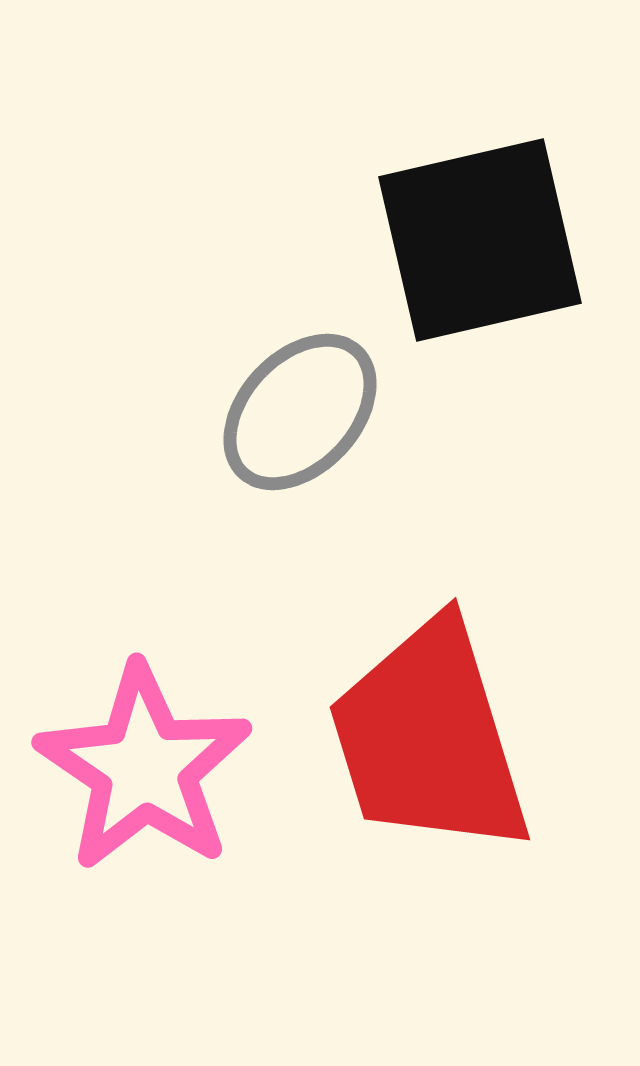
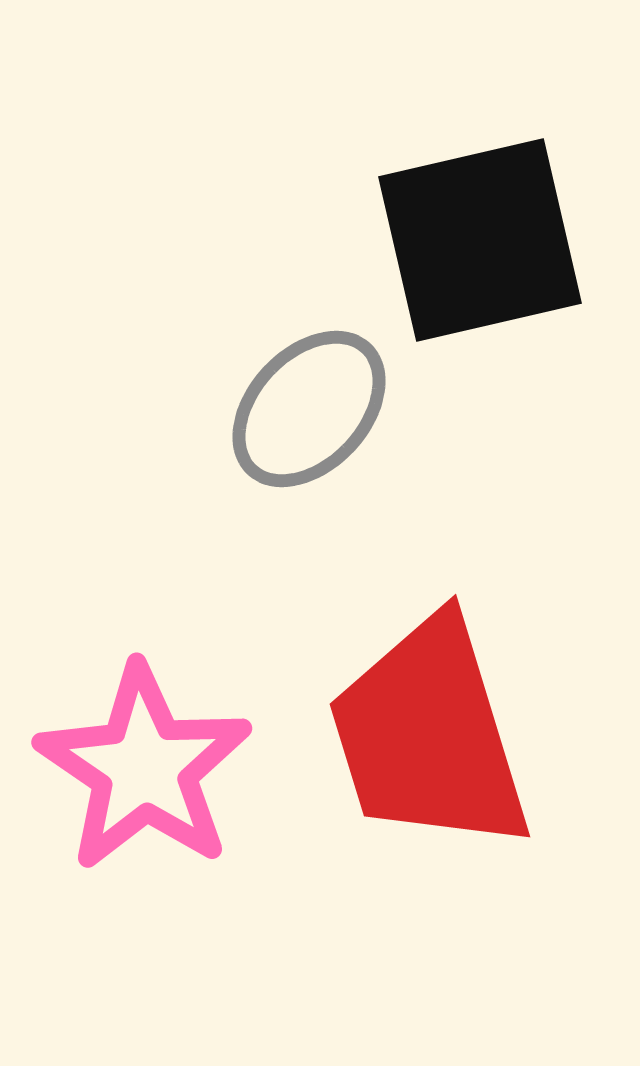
gray ellipse: moved 9 px right, 3 px up
red trapezoid: moved 3 px up
